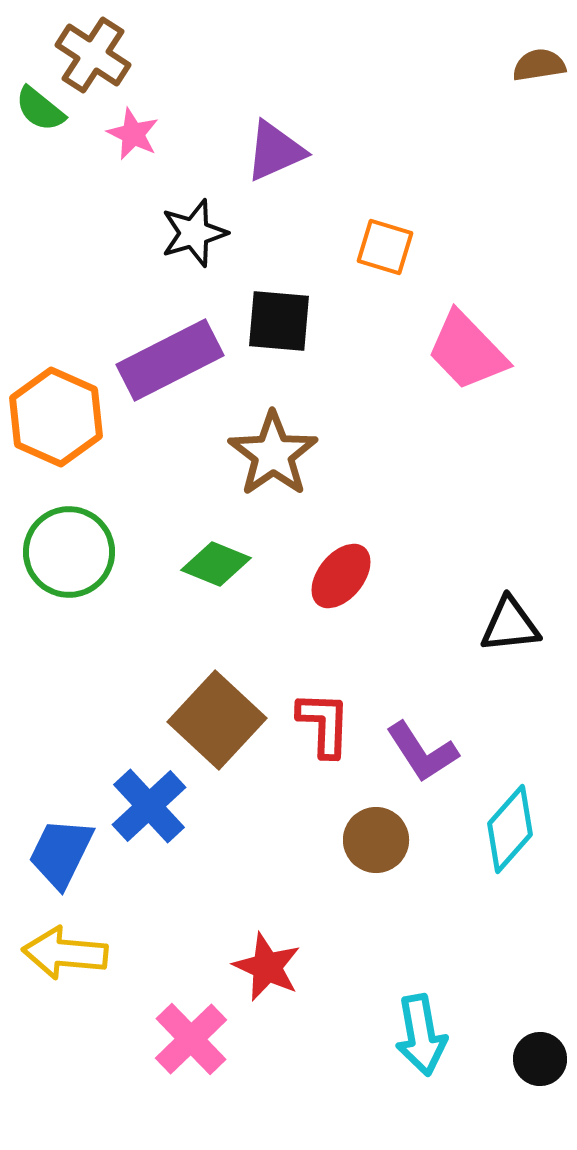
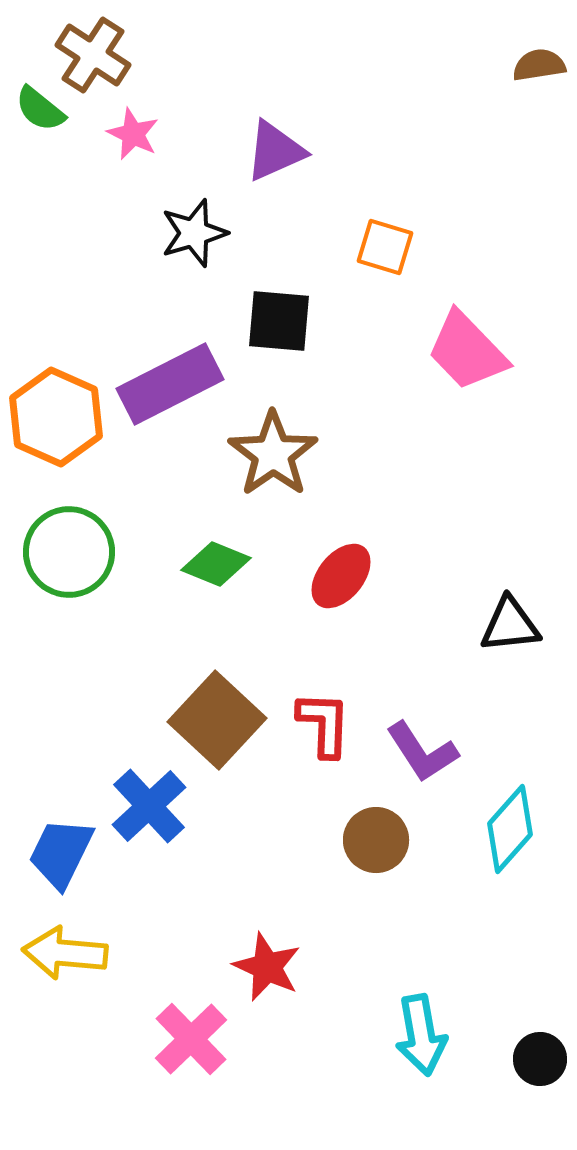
purple rectangle: moved 24 px down
